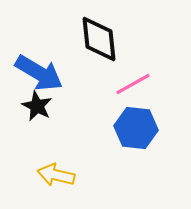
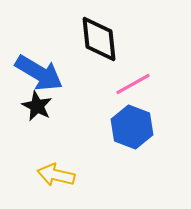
blue hexagon: moved 4 px left, 1 px up; rotated 15 degrees clockwise
